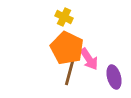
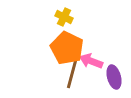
pink arrow: moved 2 px right, 2 px down; rotated 145 degrees clockwise
brown line: moved 2 px right, 3 px down
